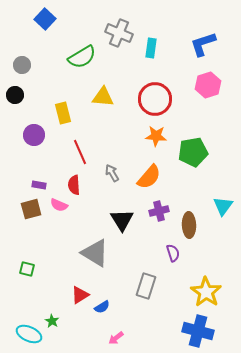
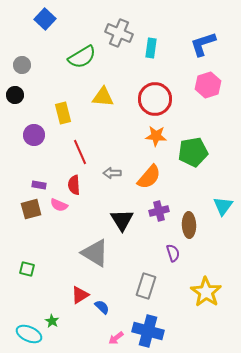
gray arrow: rotated 60 degrees counterclockwise
blue semicircle: rotated 105 degrees counterclockwise
blue cross: moved 50 px left
